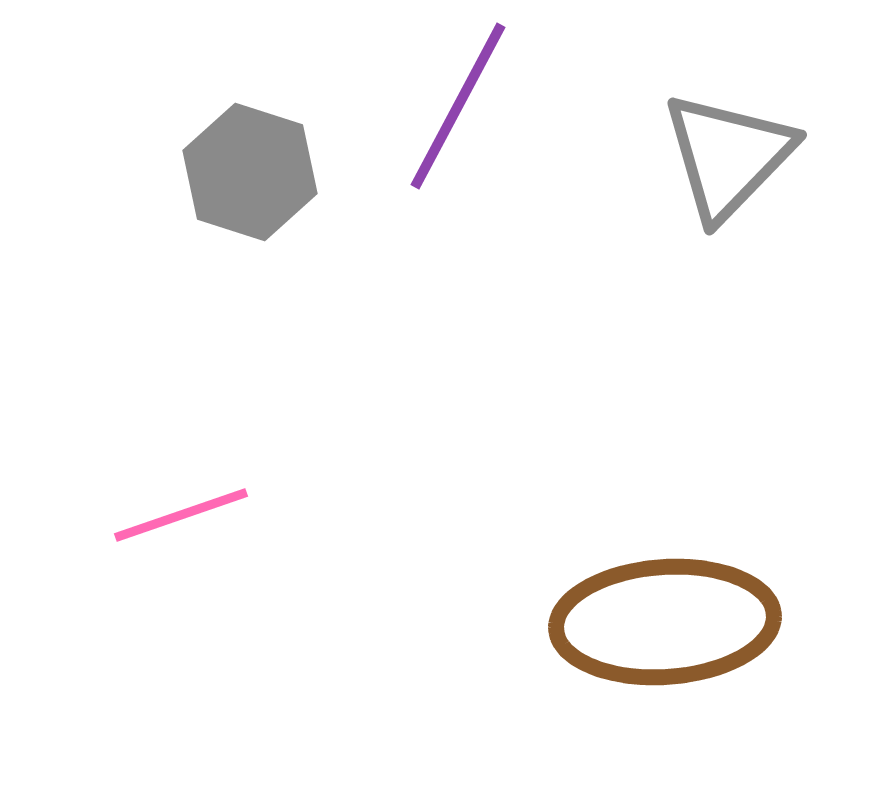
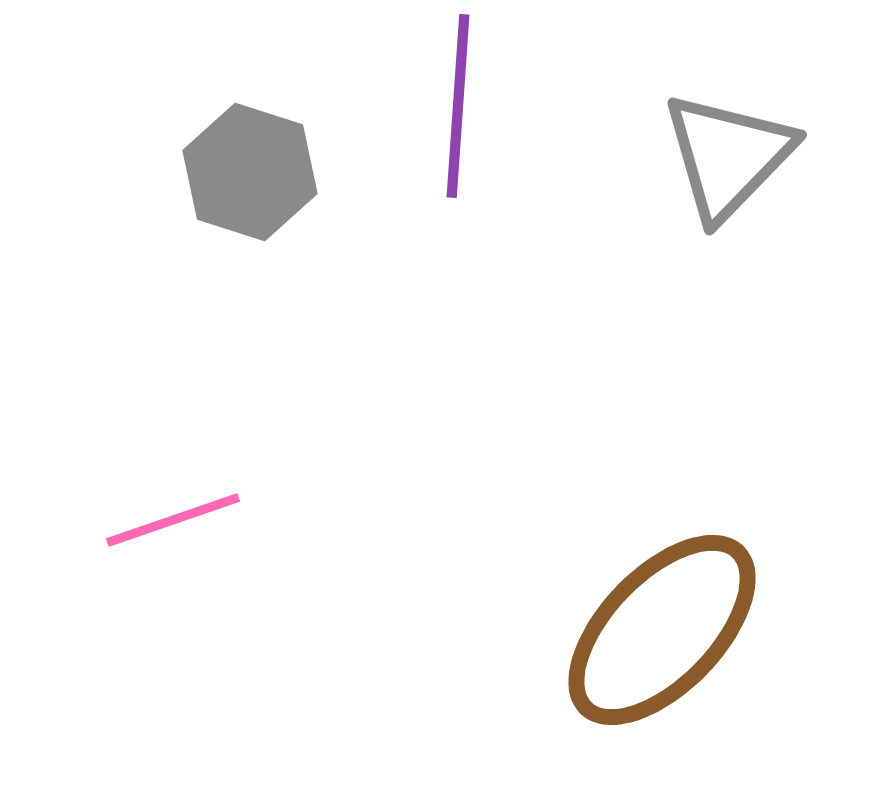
purple line: rotated 24 degrees counterclockwise
pink line: moved 8 px left, 5 px down
brown ellipse: moved 3 px left, 8 px down; rotated 42 degrees counterclockwise
